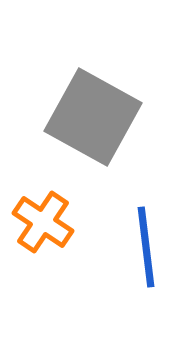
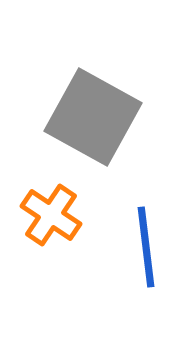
orange cross: moved 8 px right, 7 px up
